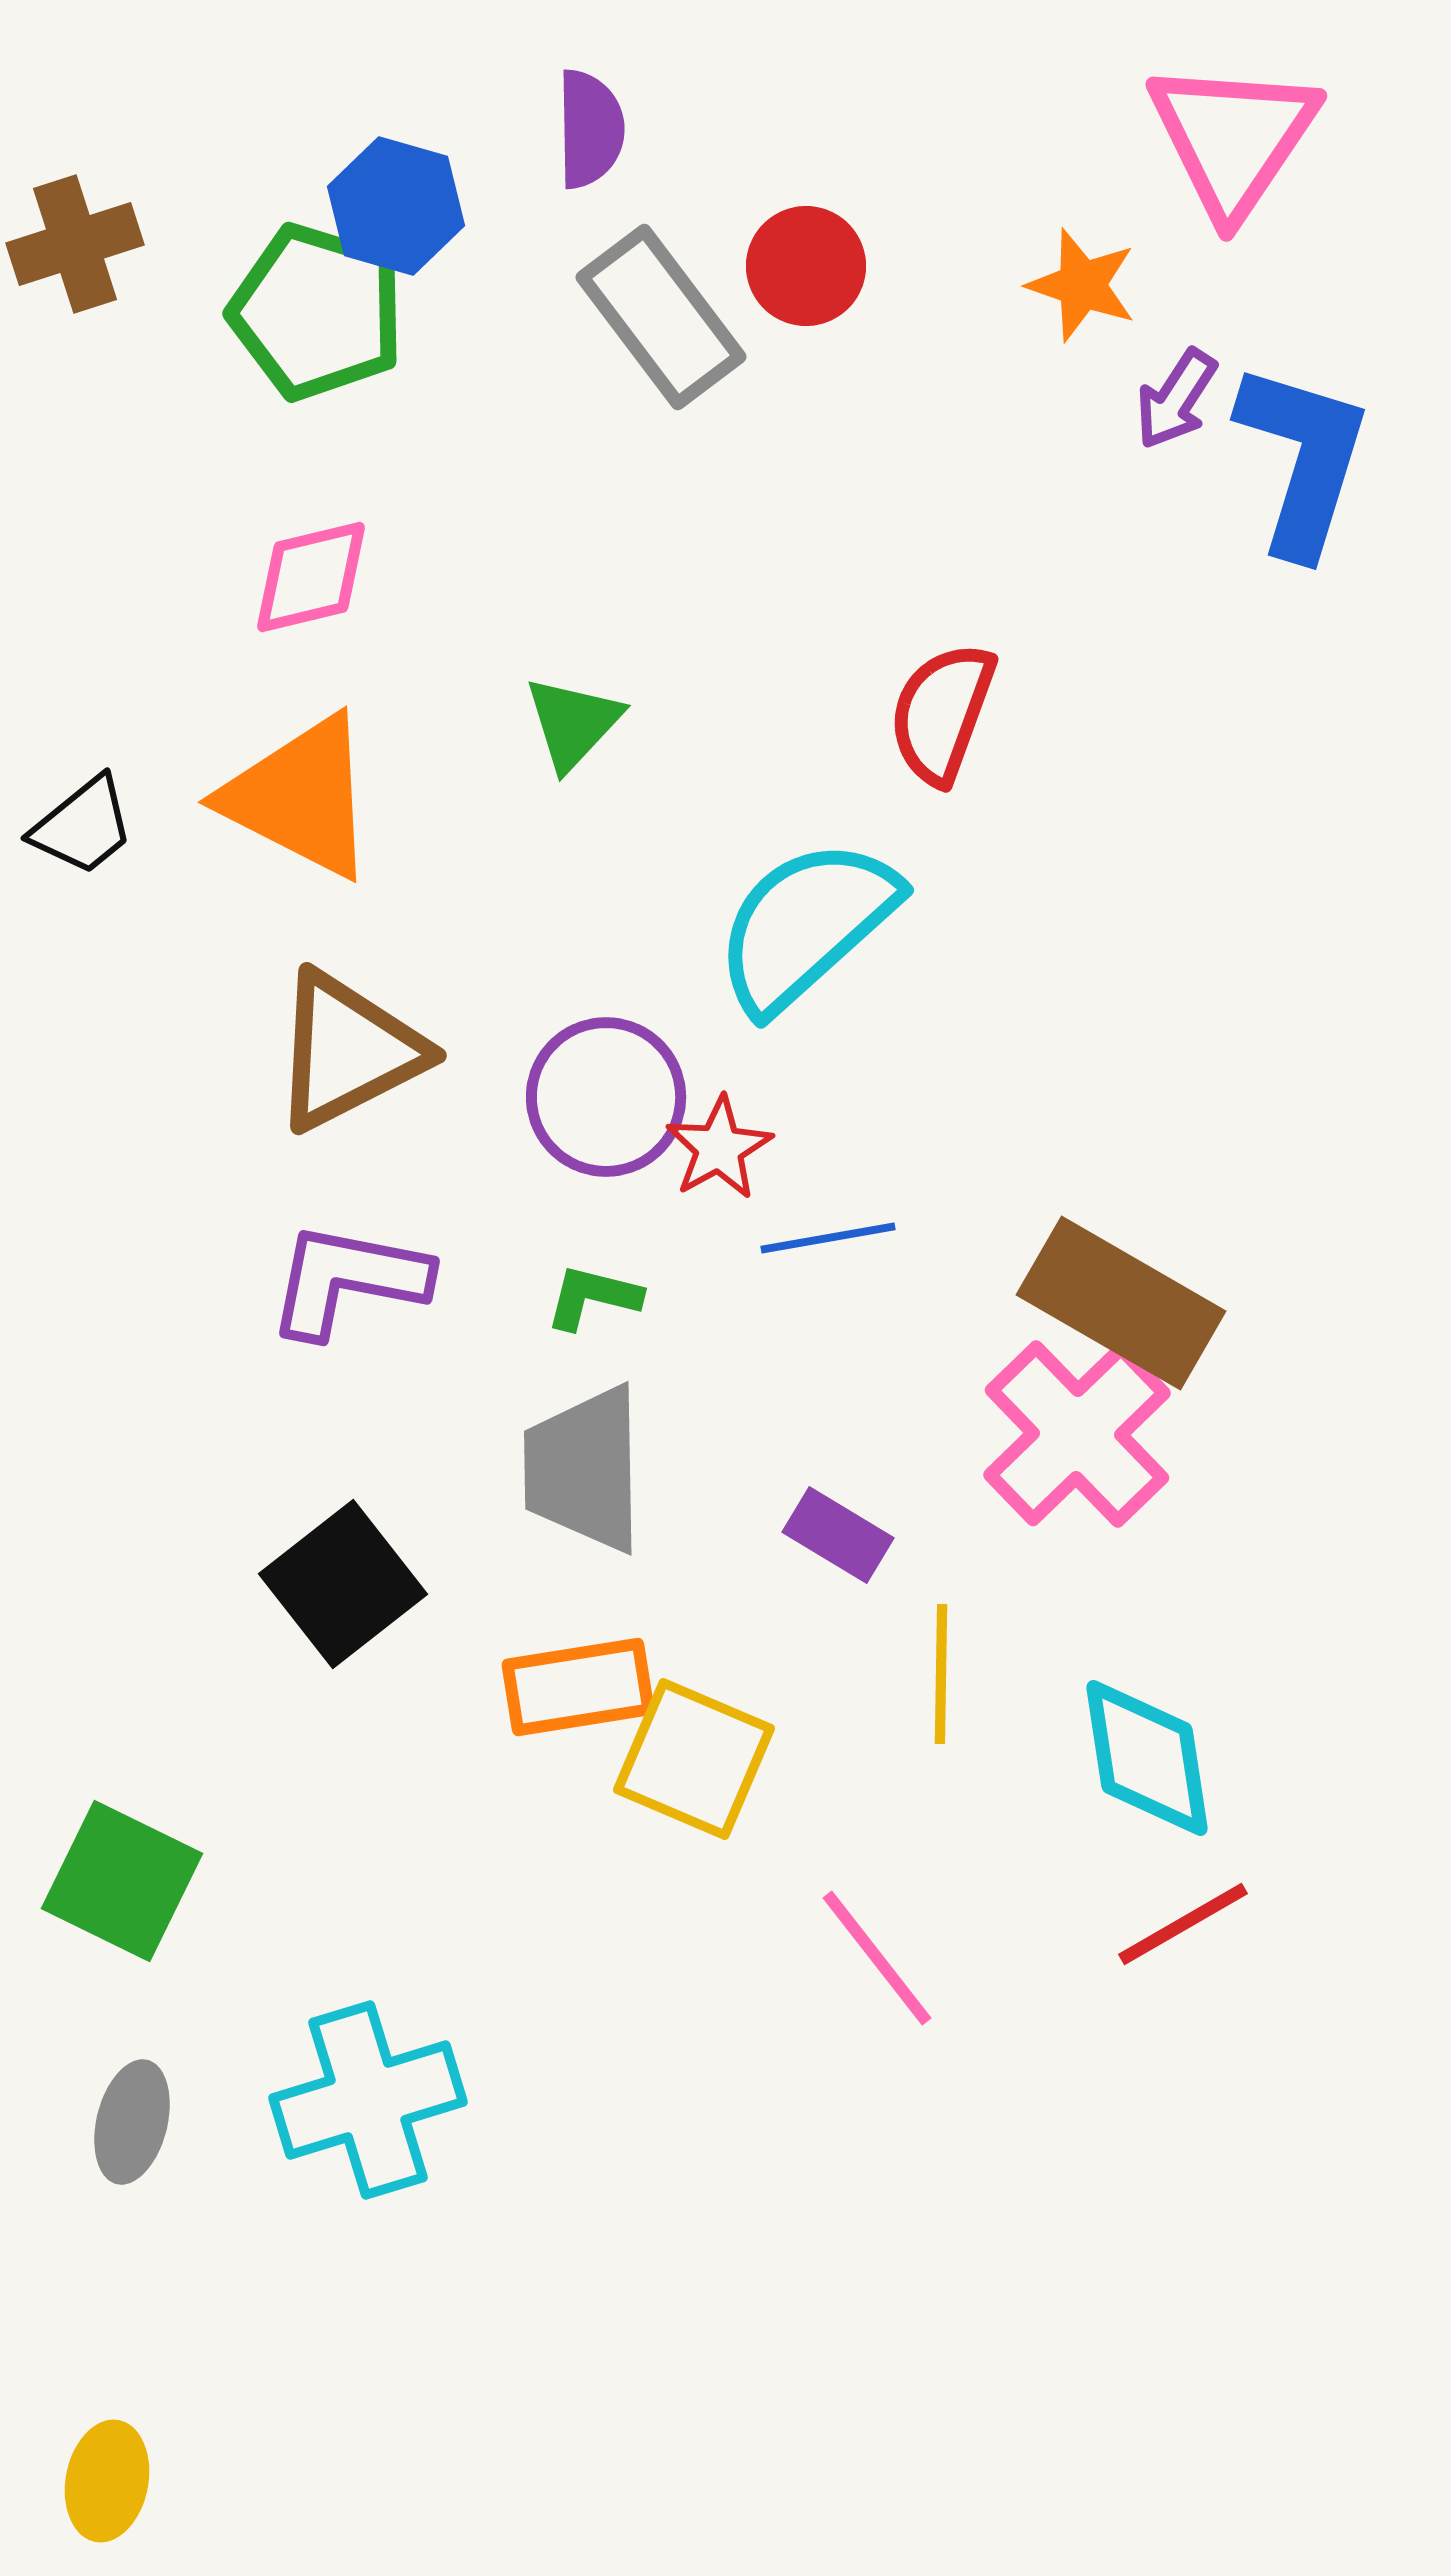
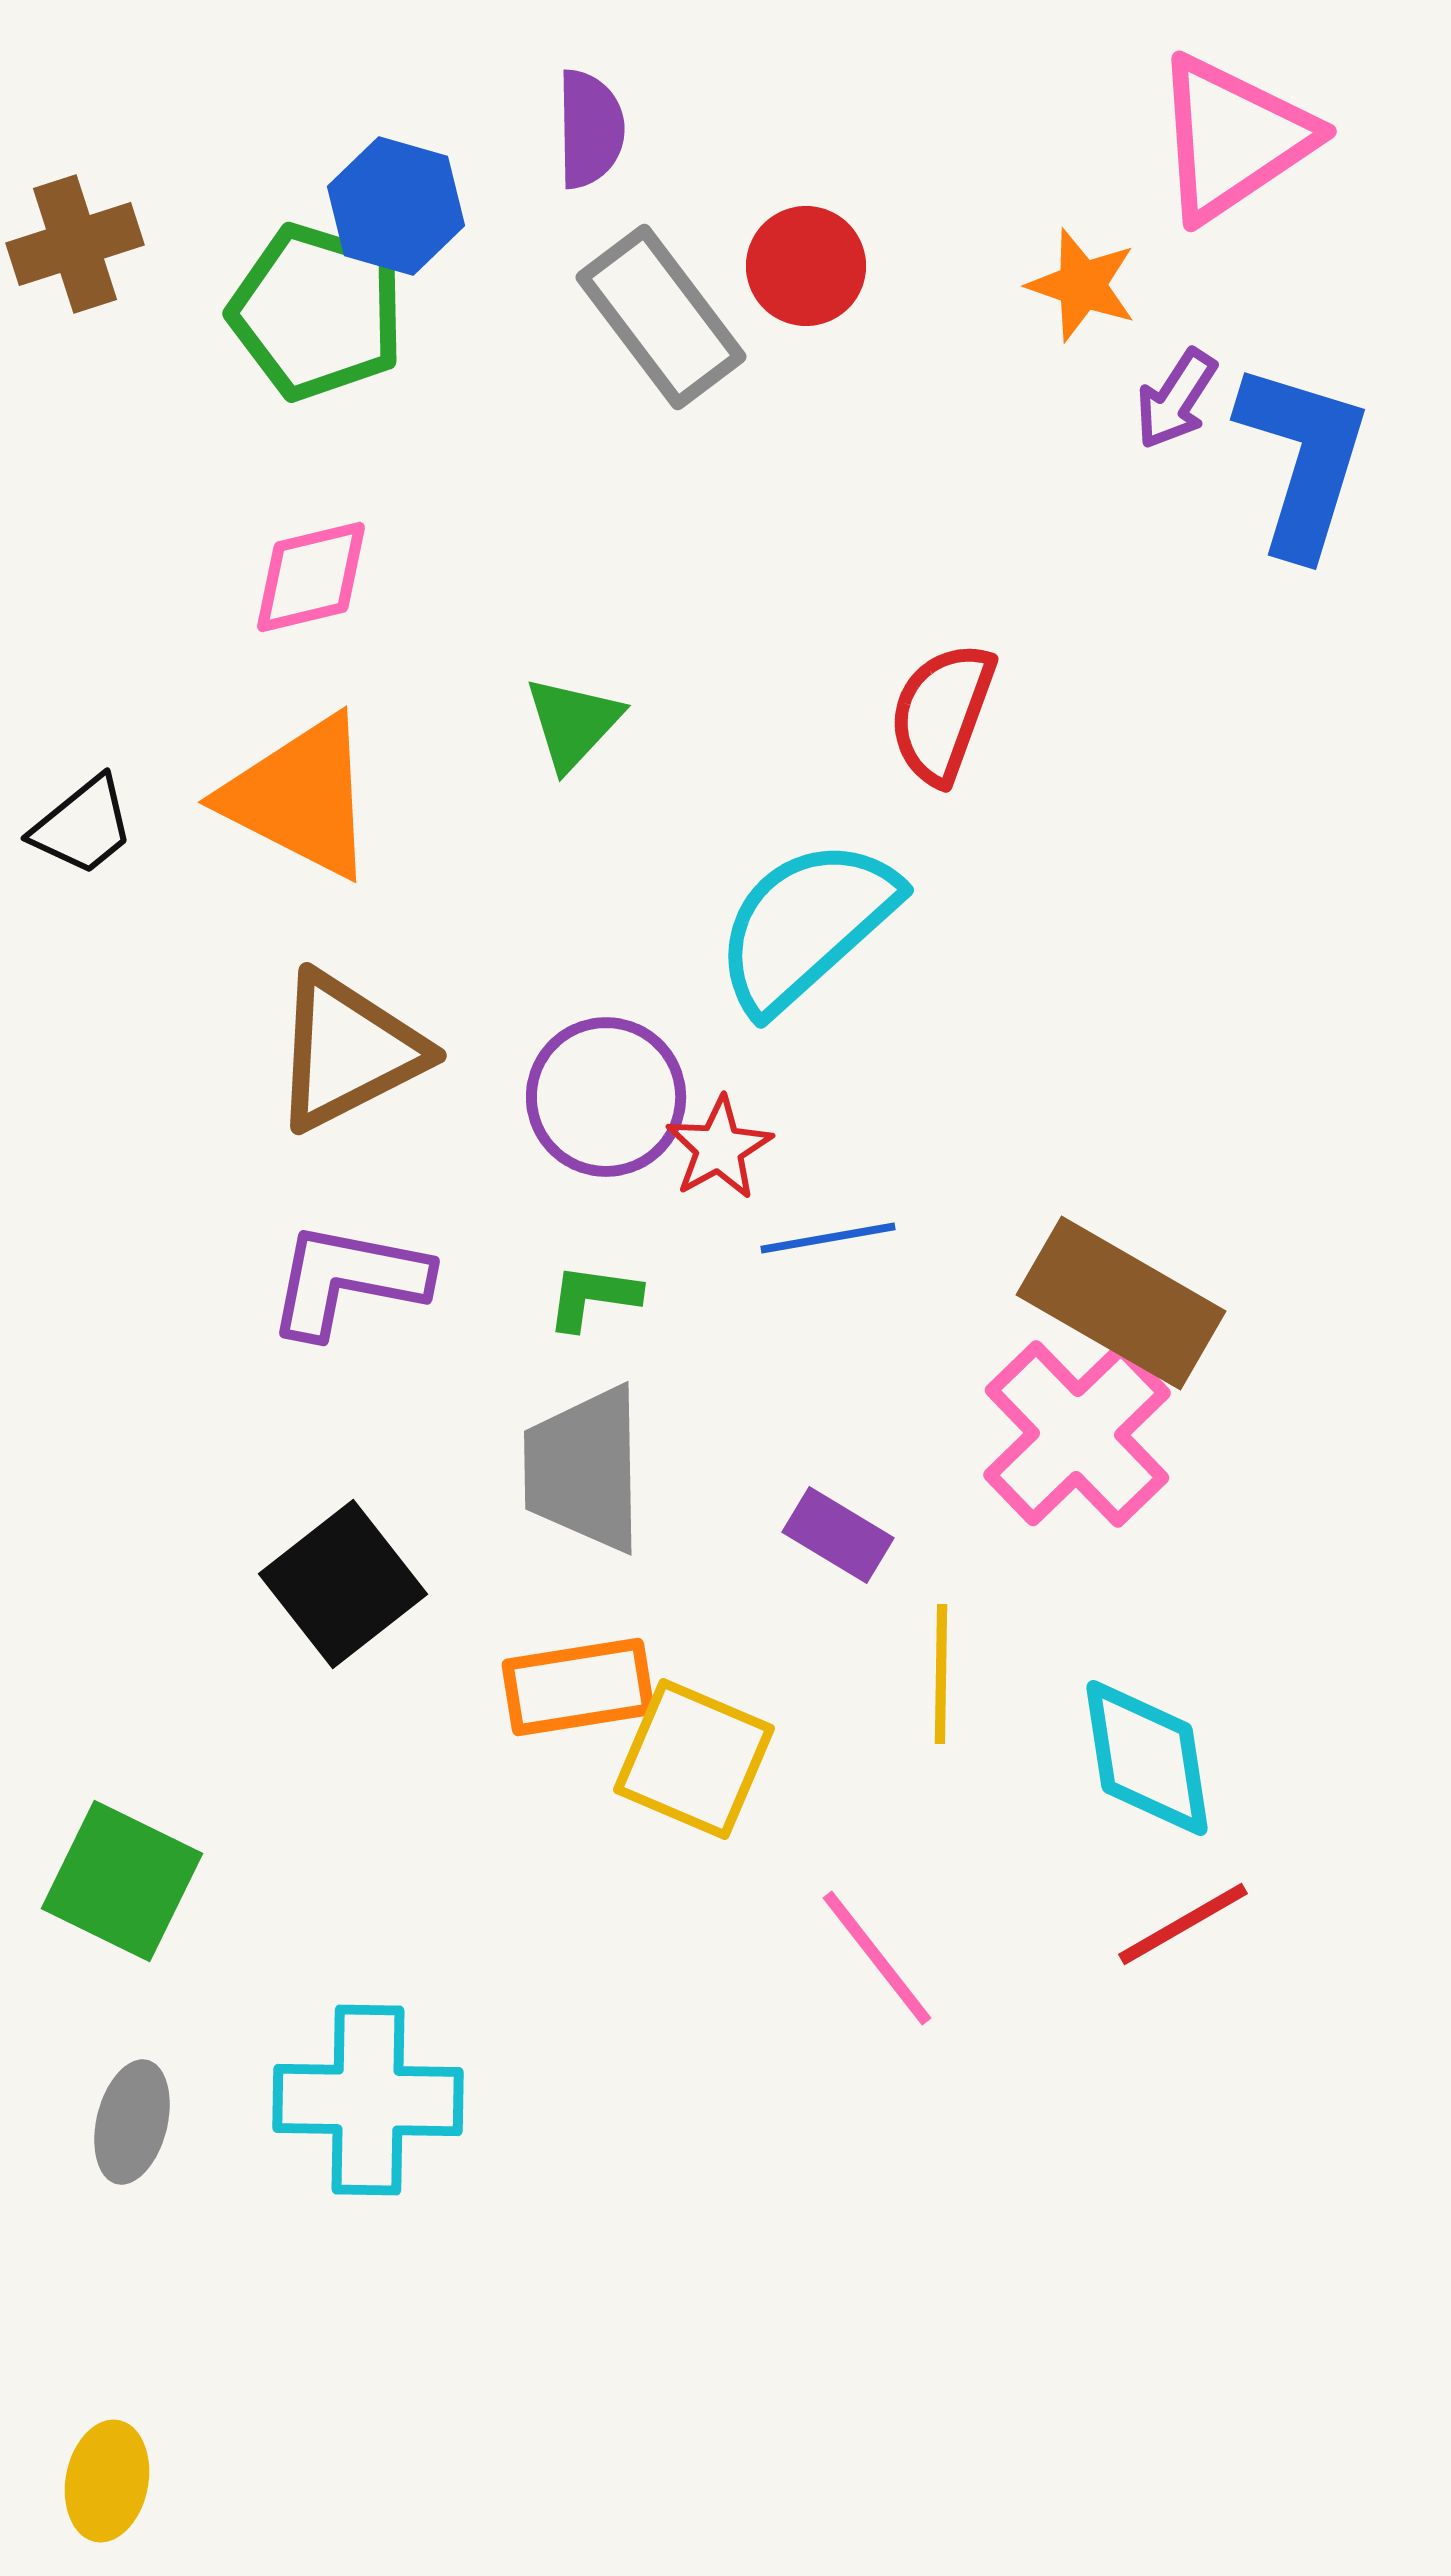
pink triangle: rotated 22 degrees clockwise
green L-shape: rotated 6 degrees counterclockwise
cyan cross: rotated 18 degrees clockwise
